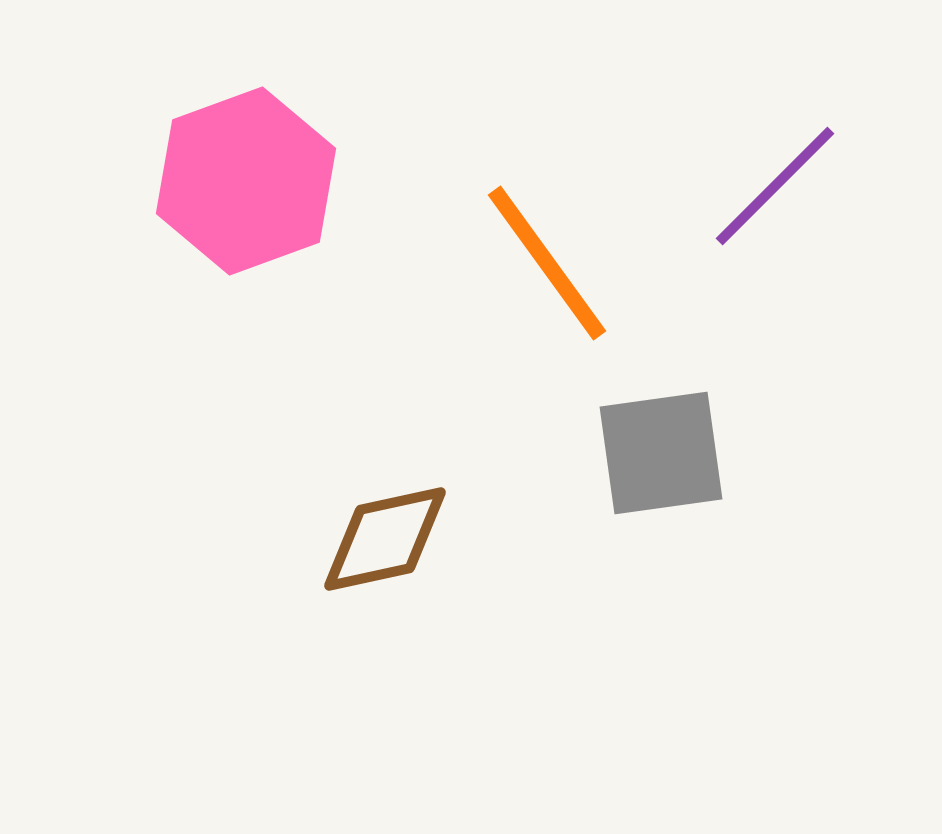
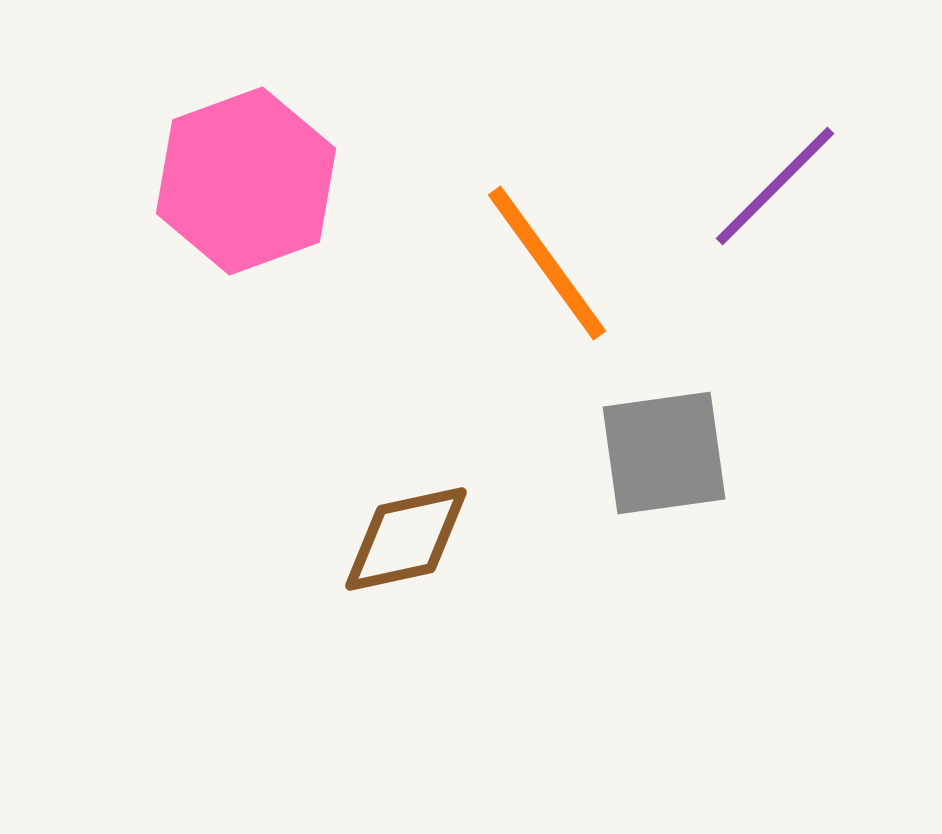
gray square: moved 3 px right
brown diamond: moved 21 px right
